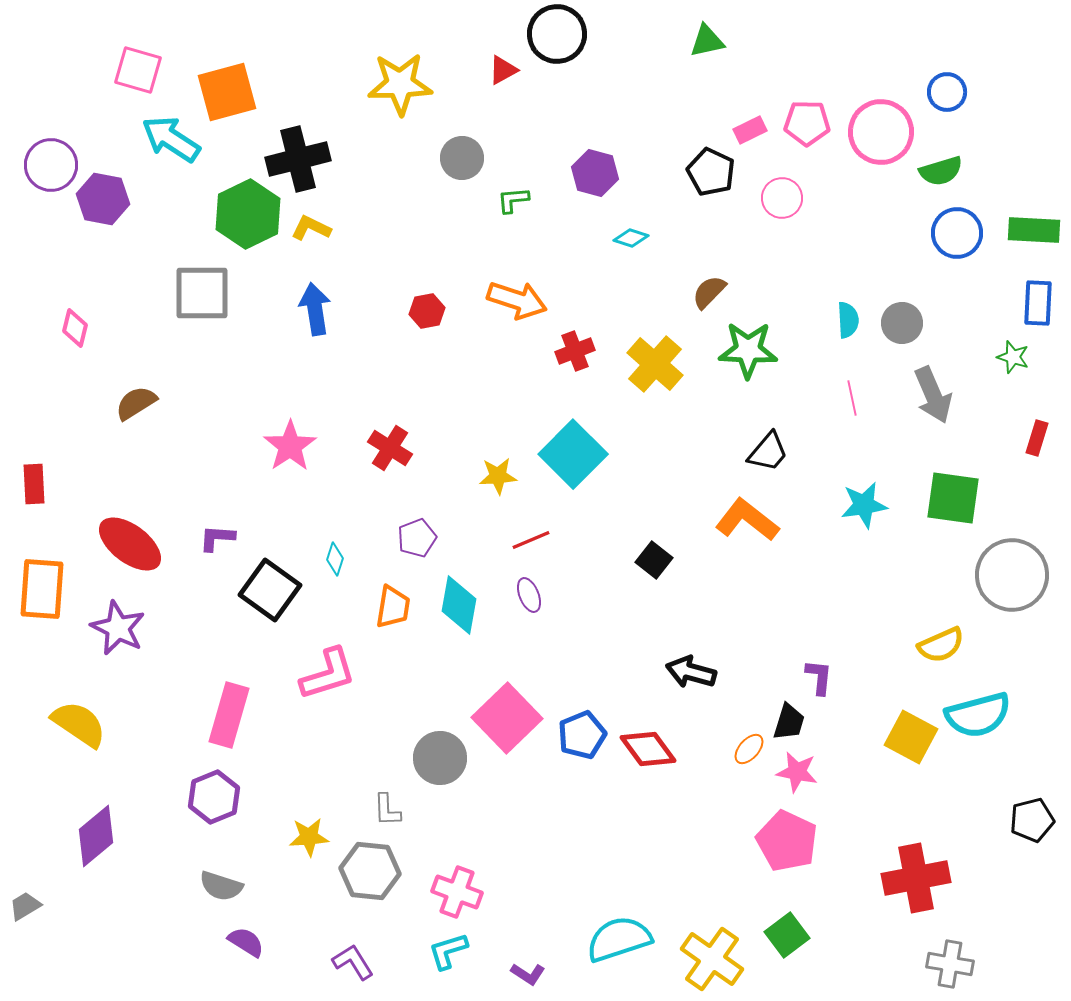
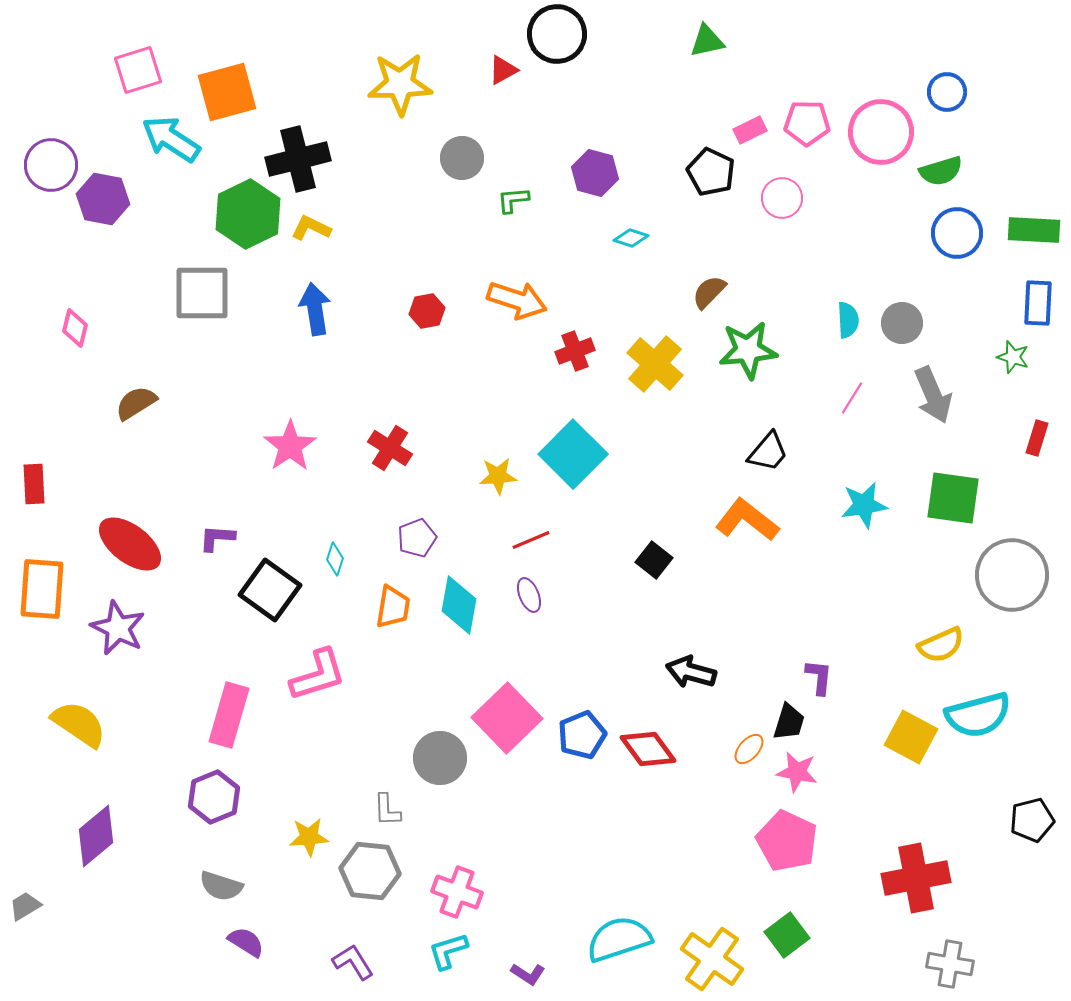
pink square at (138, 70): rotated 33 degrees counterclockwise
green star at (748, 350): rotated 8 degrees counterclockwise
pink line at (852, 398): rotated 44 degrees clockwise
pink L-shape at (328, 674): moved 10 px left, 1 px down
